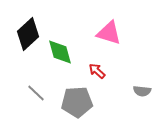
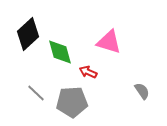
pink triangle: moved 9 px down
red arrow: moved 9 px left, 1 px down; rotated 18 degrees counterclockwise
gray semicircle: rotated 132 degrees counterclockwise
gray pentagon: moved 5 px left
